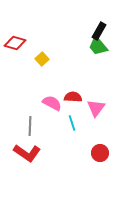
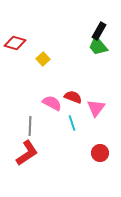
yellow square: moved 1 px right
red semicircle: rotated 18 degrees clockwise
red L-shape: rotated 68 degrees counterclockwise
